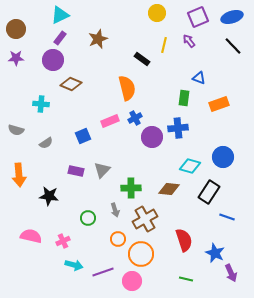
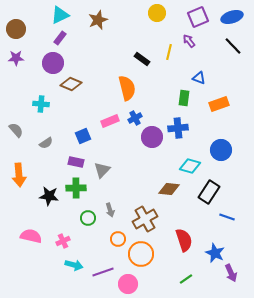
brown star at (98, 39): moved 19 px up
yellow line at (164, 45): moved 5 px right, 7 px down
purple circle at (53, 60): moved 3 px down
gray semicircle at (16, 130): rotated 147 degrees counterclockwise
blue circle at (223, 157): moved 2 px left, 7 px up
purple rectangle at (76, 171): moved 9 px up
green cross at (131, 188): moved 55 px left
gray arrow at (115, 210): moved 5 px left
green line at (186, 279): rotated 48 degrees counterclockwise
pink circle at (132, 281): moved 4 px left, 3 px down
